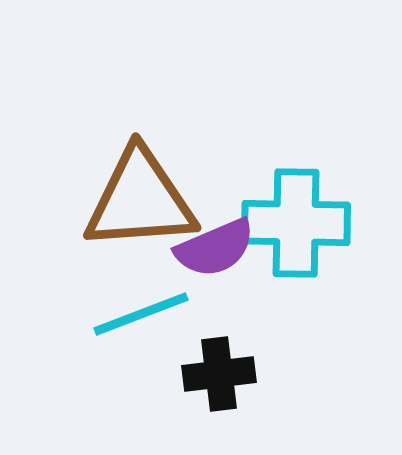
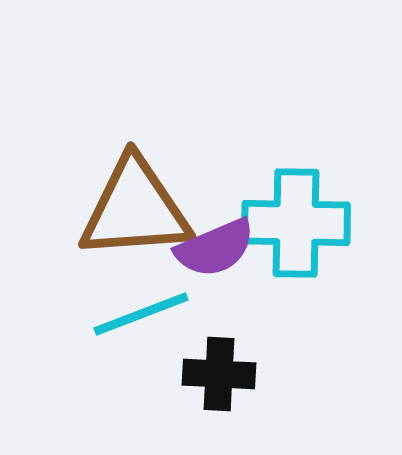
brown triangle: moved 5 px left, 9 px down
black cross: rotated 10 degrees clockwise
